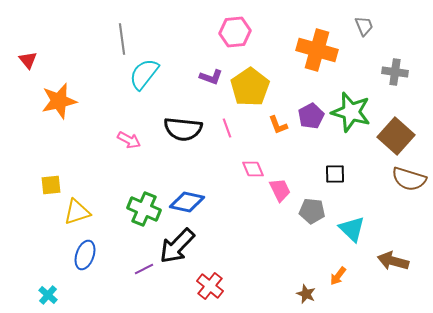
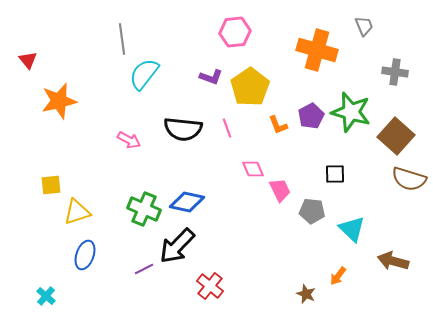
cyan cross: moved 2 px left, 1 px down
